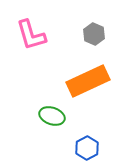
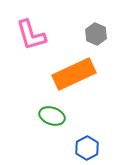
gray hexagon: moved 2 px right
orange rectangle: moved 14 px left, 7 px up
